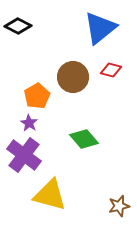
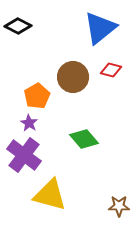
brown star: rotated 15 degrees clockwise
